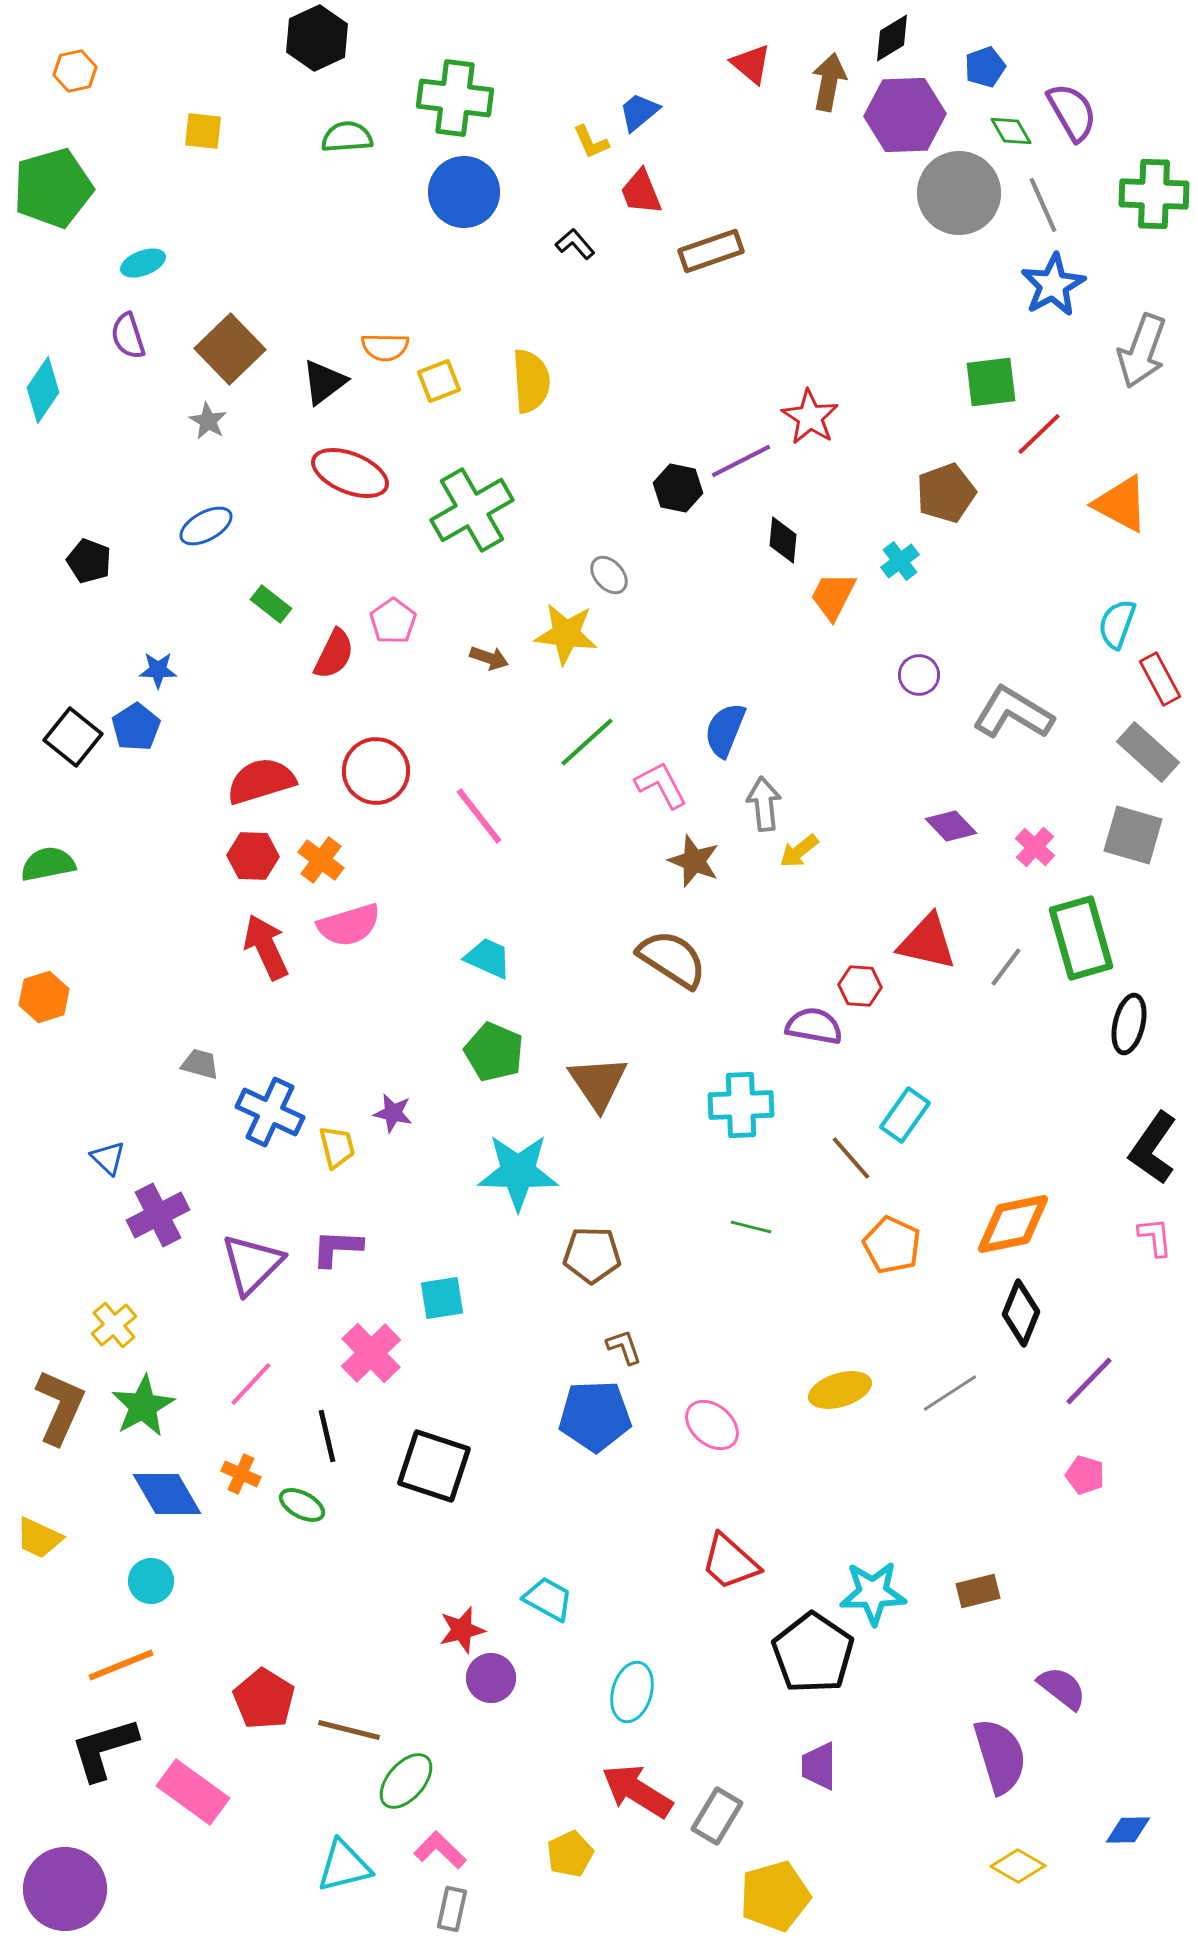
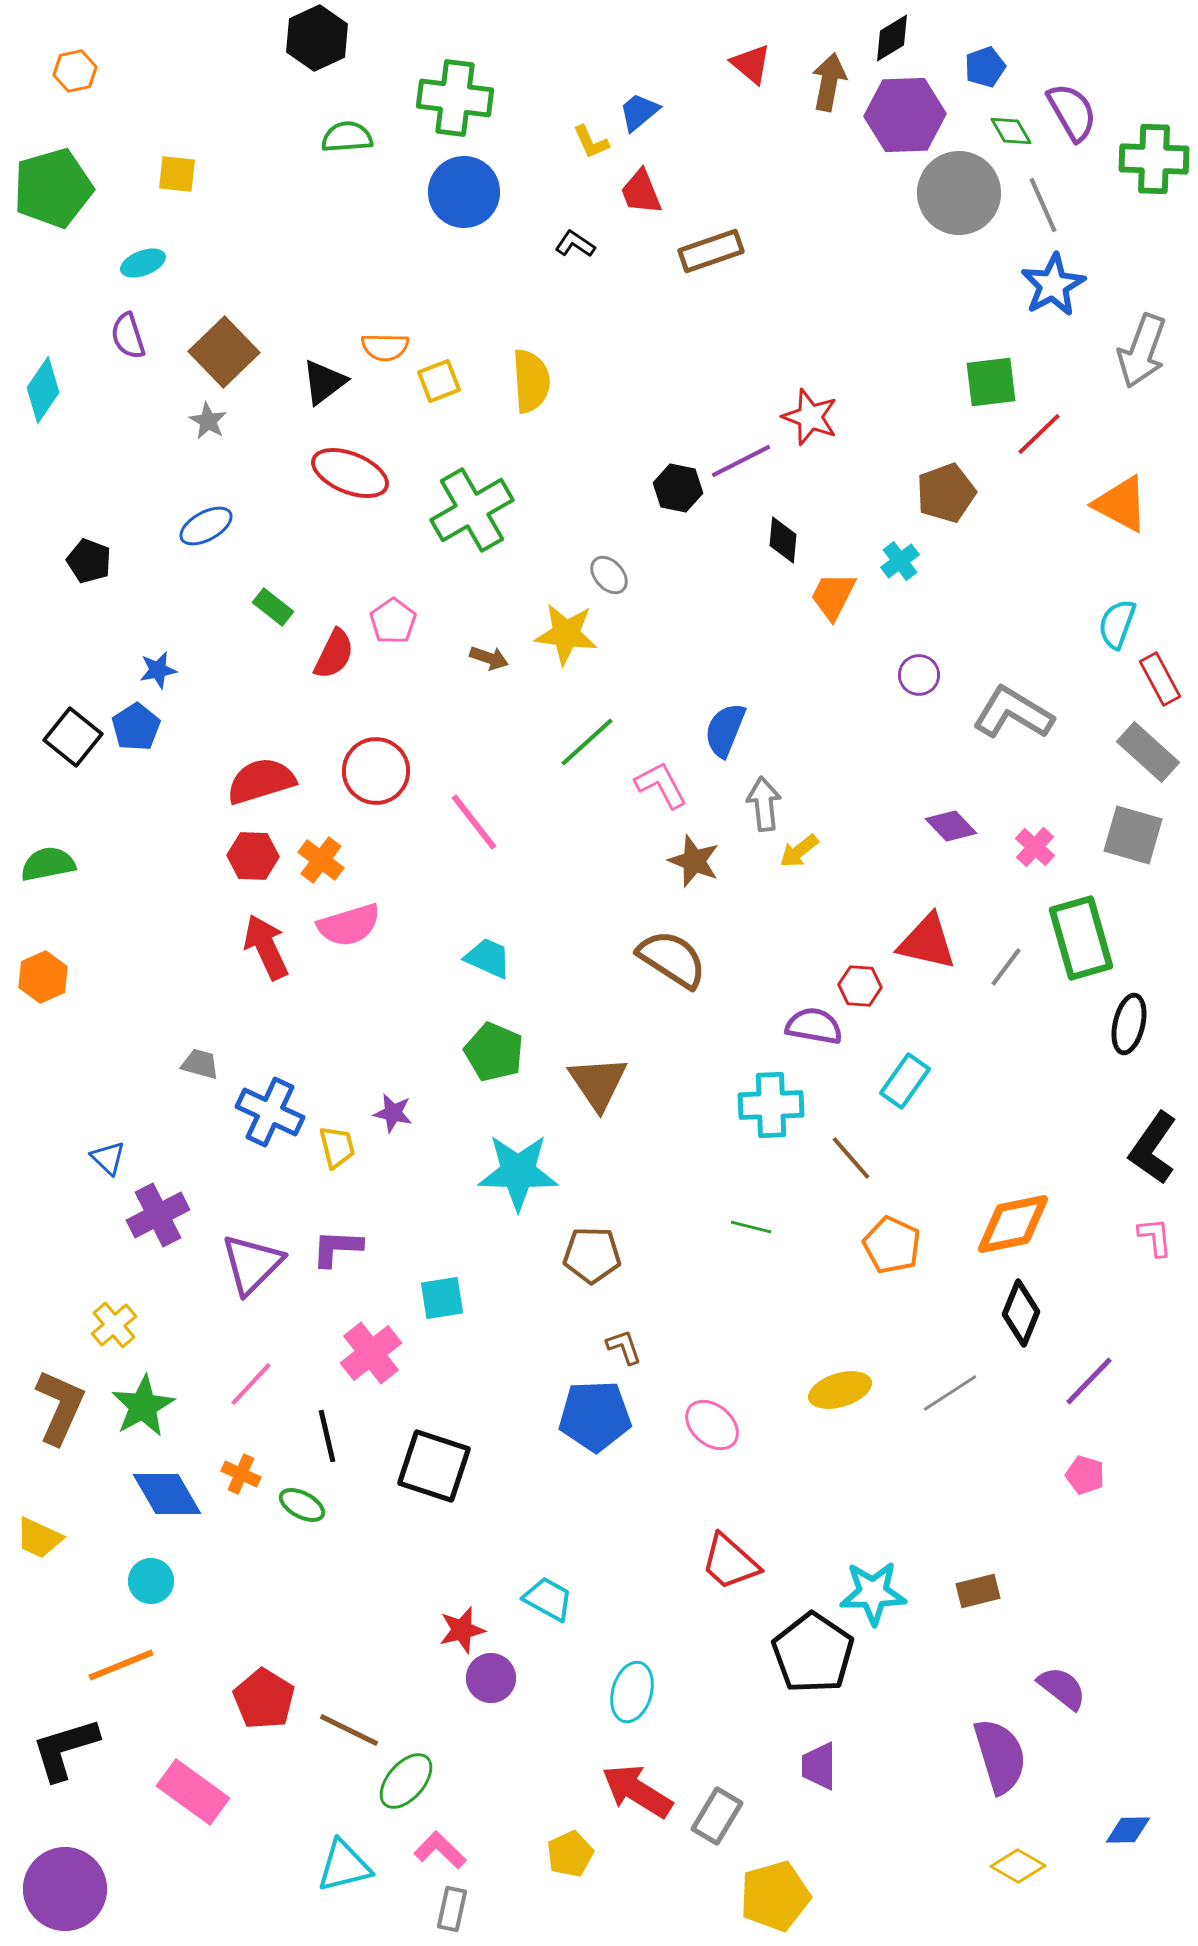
yellow square at (203, 131): moved 26 px left, 43 px down
green cross at (1154, 194): moved 35 px up
black L-shape at (575, 244): rotated 15 degrees counterclockwise
brown square at (230, 349): moved 6 px left, 3 px down
red star at (810, 417): rotated 12 degrees counterclockwise
green rectangle at (271, 604): moved 2 px right, 3 px down
blue star at (158, 670): rotated 12 degrees counterclockwise
pink line at (479, 816): moved 5 px left, 6 px down
orange hexagon at (44, 997): moved 1 px left, 20 px up; rotated 6 degrees counterclockwise
cyan cross at (741, 1105): moved 30 px right
cyan rectangle at (905, 1115): moved 34 px up
pink cross at (371, 1353): rotated 6 degrees clockwise
brown line at (349, 1730): rotated 12 degrees clockwise
black L-shape at (104, 1749): moved 39 px left
